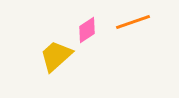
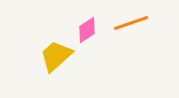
orange line: moved 2 px left, 1 px down
